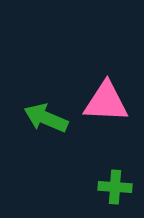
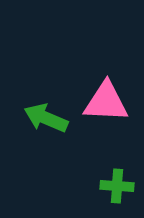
green cross: moved 2 px right, 1 px up
